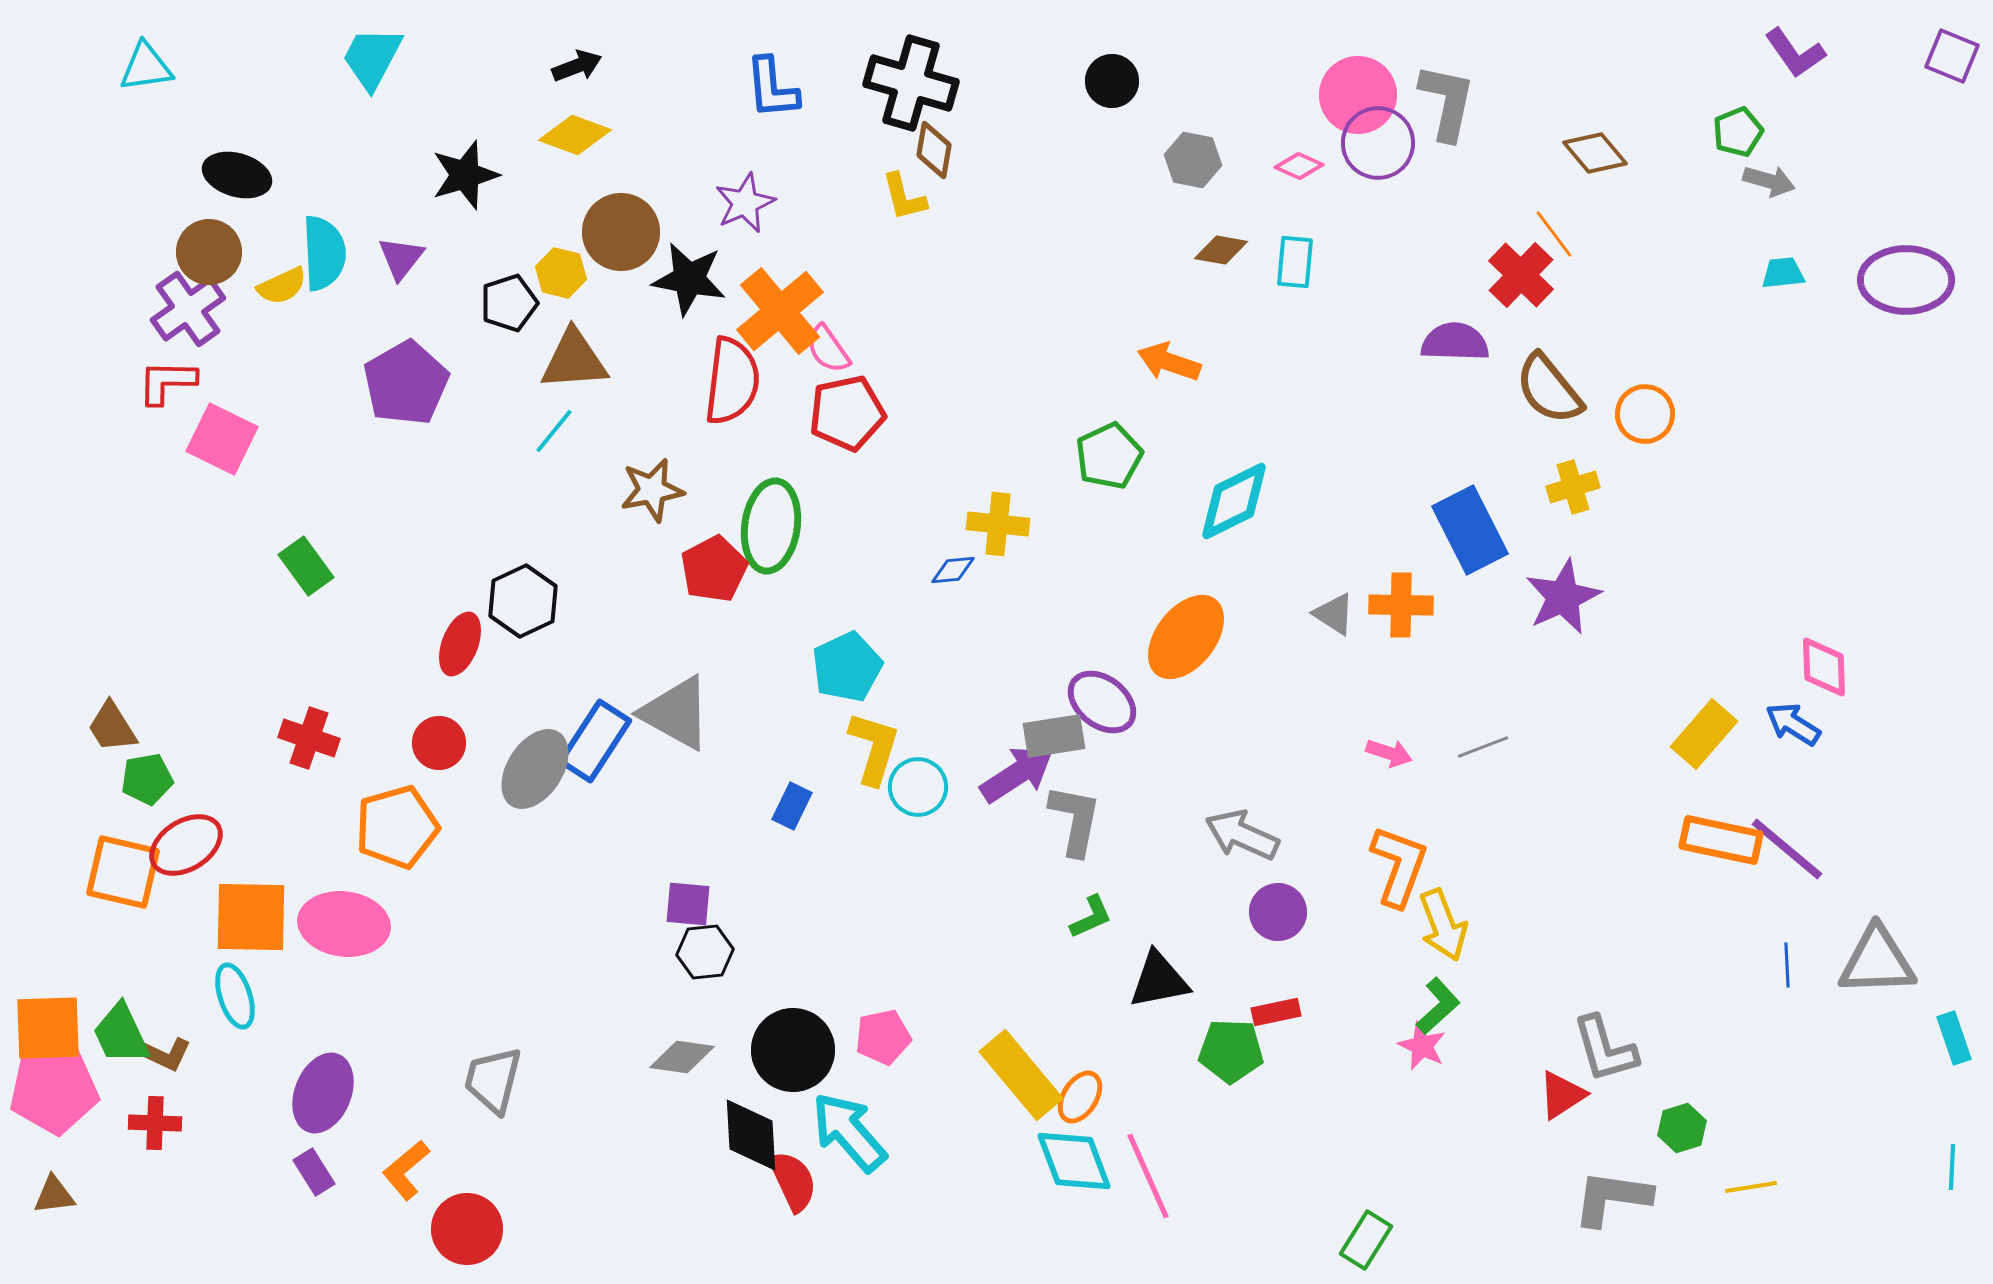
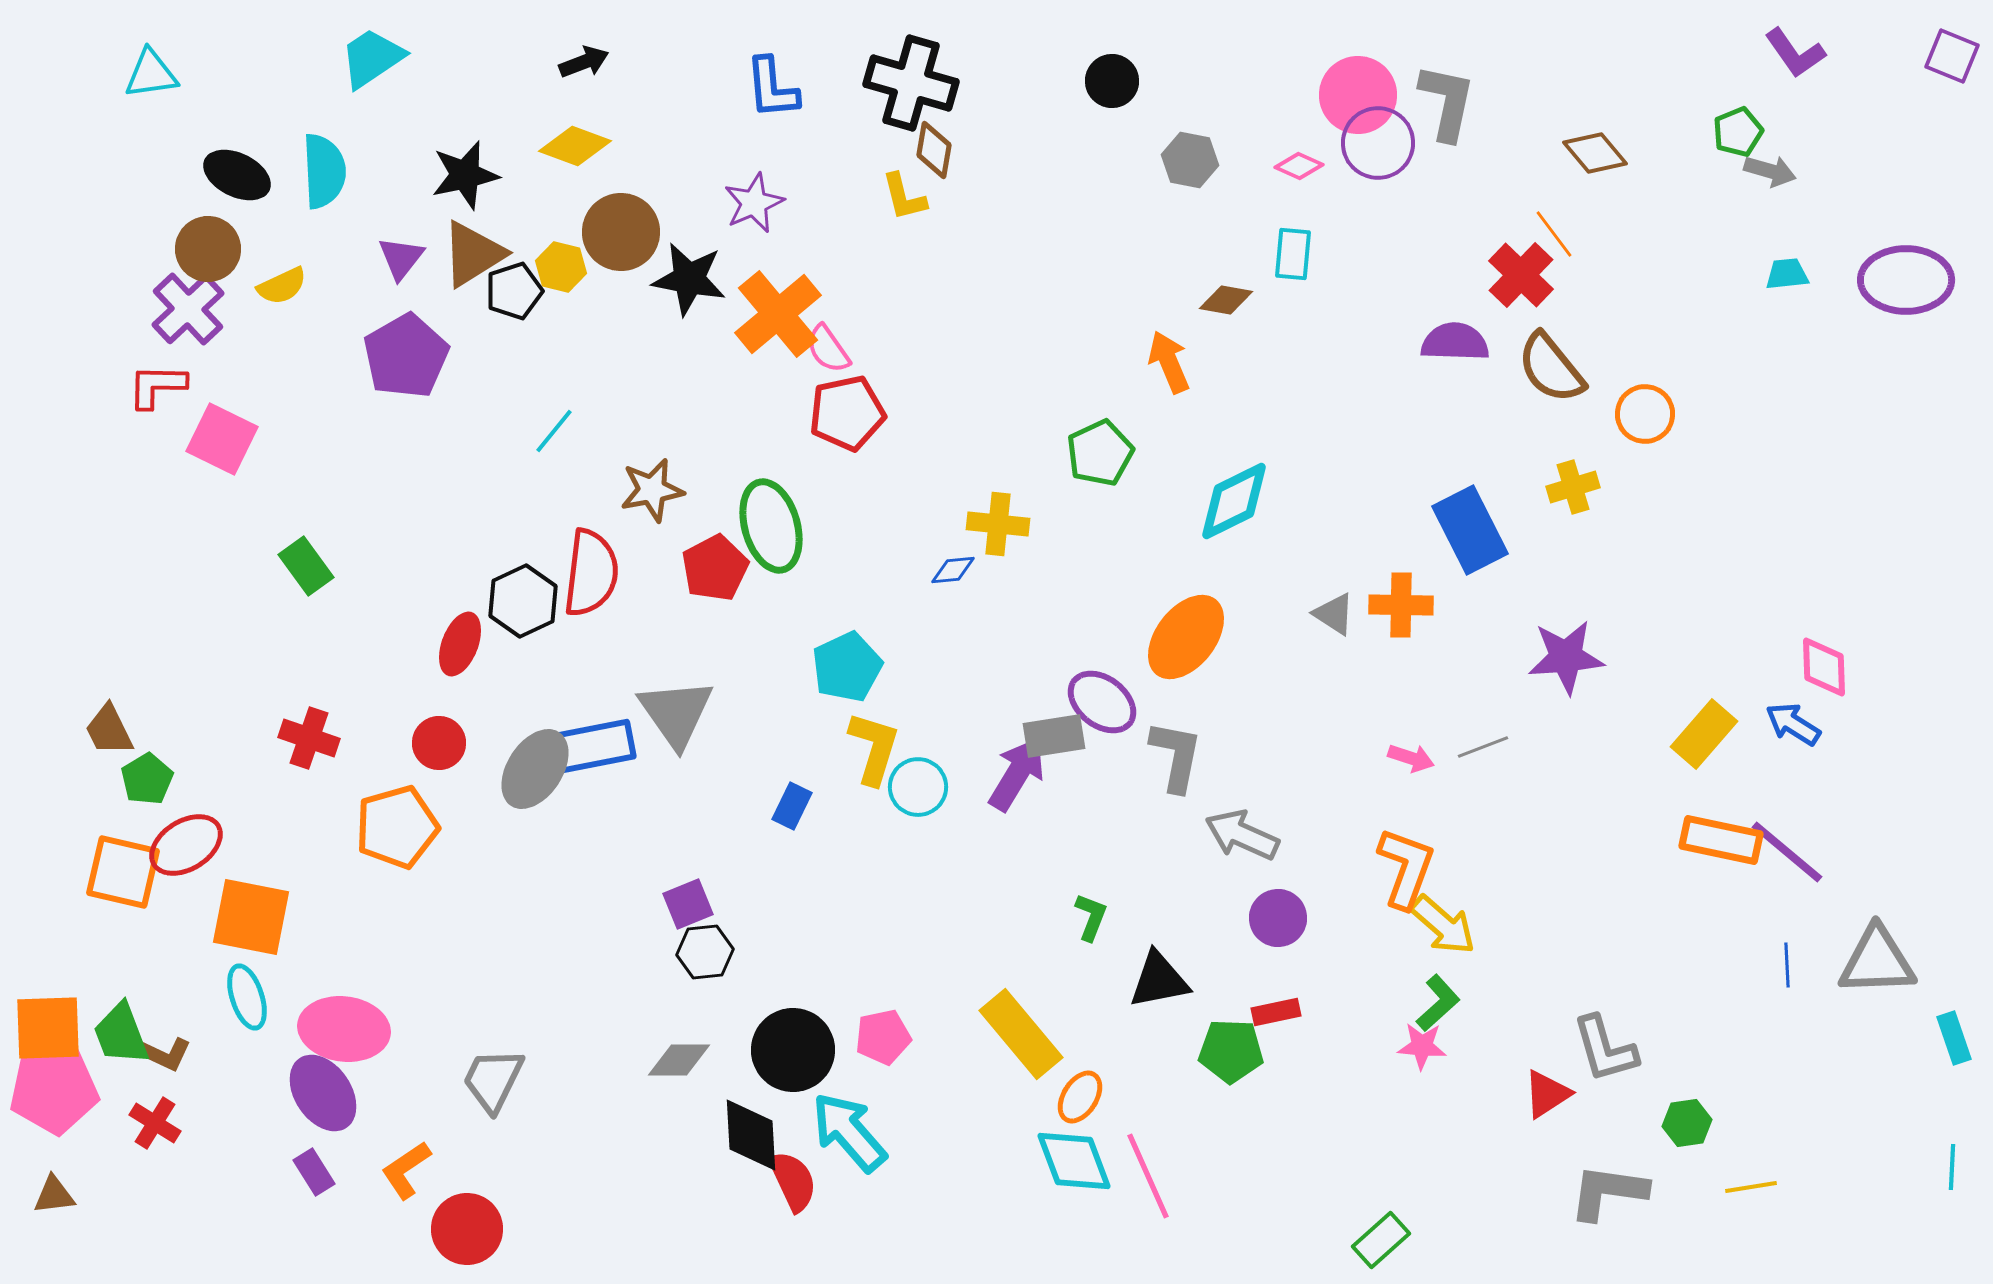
cyan trapezoid at (372, 58): rotated 28 degrees clockwise
black arrow at (577, 66): moved 7 px right, 4 px up
cyan triangle at (146, 67): moved 5 px right, 7 px down
yellow diamond at (575, 135): moved 11 px down
gray hexagon at (1193, 160): moved 3 px left
black ellipse at (237, 175): rotated 10 degrees clockwise
black star at (465, 175): rotated 4 degrees clockwise
gray arrow at (1769, 181): moved 1 px right, 10 px up
purple star at (745, 203): moved 9 px right
brown diamond at (1221, 250): moved 5 px right, 50 px down
brown circle at (209, 252): moved 1 px left, 3 px up
cyan semicircle at (324, 253): moved 82 px up
cyan rectangle at (1295, 262): moved 2 px left, 8 px up
yellow hexagon at (561, 273): moved 6 px up
cyan trapezoid at (1783, 273): moved 4 px right, 1 px down
black pentagon at (509, 303): moved 5 px right, 12 px up
purple cross at (188, 309): rotated 8 degrees counterclockwise
orange cross at (780, 311): moved 2 px left, 3 px down
brown triangle at (574, 360): moved 101 px left, 106 px up; rotated 28 degrees counterclockwise
orange arrow at (1169, 362): rotated 48 degrees clockwise
red semicircle at (732, 381): moved 141 px left, 192 px down
red L-shape at (167, 382): moved 10 px left, 4 px down
purple pentagon at (406, 383): moved 27 px up
brown semicircle at (1549, 389): moved 2 px right, 21 px up
green pentagon at (1109, 456): moved 9 px left, 3 px up
green ellipse at (771, 526): rotated 24 degrees counterclockwise
red pentagon at (714, 569): moved 1 px right, 1 px up
purple star at (1563, 597): moved 3 px right, 60 px down; rotated 20 degrees clockwise
gray triangle at (676, 713): rotated 26 degrees clockwise
brown trapezoid at (112, 727): moved 3 px left, 3 px down; rotated 6 degrees clockwise
blue rectangle at (595, 741): moved 5 px down; rotated 46 degrees clockwise
pink arrow at (1389, 753): moved 22 px right, 5 px down
purple arrow at (1017, 774): rotated 26 degrees counterclockwise
green pentagon at (147, 779): rotated 21 degrees counterclockwise
gray L-shape at (1075, 820): moved 101 px right, 64 px up
purple line at (1787, 849): moved 3 px down
orange L-shape at (1399, 866): moved 7 px right, 2 px down
purple square at (688, 904): rotated 27 degrees counterclockwise
purple circle at (1278, 912): moved 6 px down
orange square at (251, 917): rotated 10 degrees clockwise
green L-shape at (1091, 917): rotated 45 degrees counterclockwise
pink ellipse at (344, 924): moved 105 px down
yellow arrow at (1443, 925): rotated 28 degrees counterclockwise
cyan ellipse at (235, 996): moved 12 px right, 1 px down
green L-shape at (1438, 1006): moved 3 px up
green trapezoid at (121, 1034): rotated 4 degrees clockwise
pink star at (1422, 1046): rotated 21 degrees counterclockwise
gray diamond at (682, 1057): moved 3 px left, 3 px down; rotated 8 degrees counterclockwise
yellow rectangle at (1021, 1075): moved 41 px up
gray trapezoid at (493, 1080): rotated 12 degrees clockwise
purple ellipse at (323, 1093): rotated 56 degrees counterclockwise
red triangle at (1562, 1095): moved 15 px left, 1 px up
red cross at (155, 1123): rotated 30 degrees clockwise
green hexagon at (1682, 1128): moved 5 px right, 5 px up; rotated 9 degrees clockwise
orange L-shape at (406, 1170): rotated 6 degrees clockwise
gray L-shape at (1612, 1198): moved 4 px left, 6 px up
green rectangle at (1366, 1240): moved 15 px right; rotated 16 degrees clockwise
